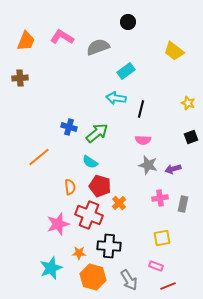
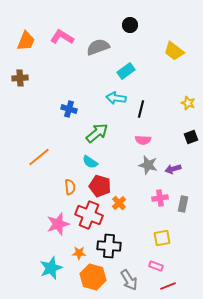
black circle: moved 2 px right, 3 px down
blue cross: moved 18 px up
